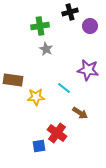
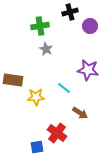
blue square: moved 2 px left, 1 px down
